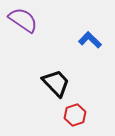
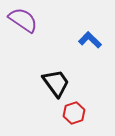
black trapezoid: rotated 8 degrees clockwise
red hexagon: moved 1 px left, 2 px up
